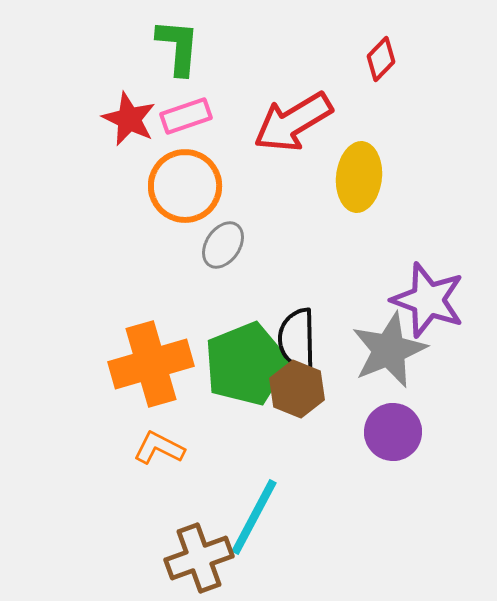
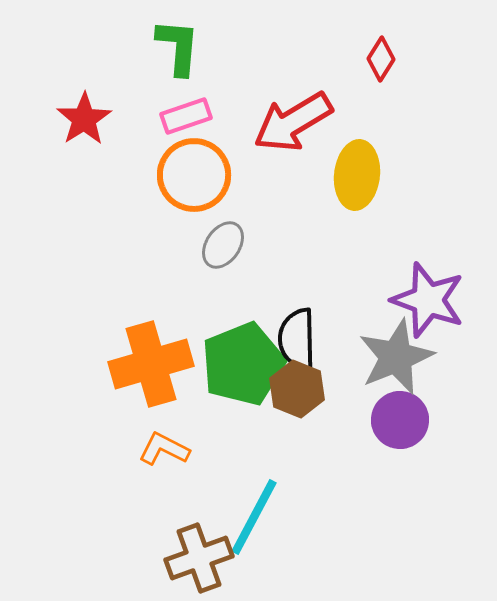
red diamond: rotated 12 degrees counterclockwise
red star: moved 45 px left; rotated 14 degrees clockwise
yellow ellipse: moved 2 px left, 2 px up
orange circle: moved 9 px right, 11 px up
gray star: moved 7 px right, 7 px down
green pentagon: moved 3 px left
purple circle: moved 7 px right, 12 px up
orange L-shape: moved 5 px right, 1 px down
